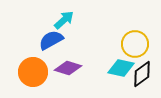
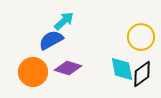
cyan arrow: moved 1 px down
yellow circle: moved 6 px right, 7 px up
cyan diamond: moved 1 px right, 1 px down; rotated 68 degrees clockwise
